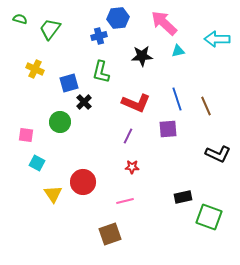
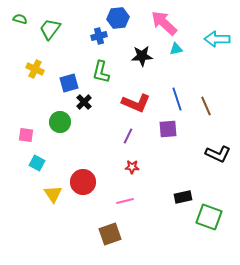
cyan triangle: moved 2 px left, 2 px up
